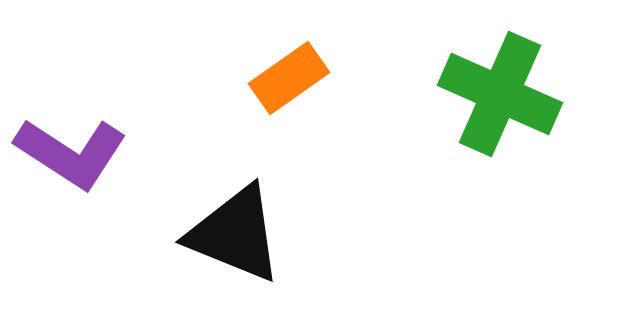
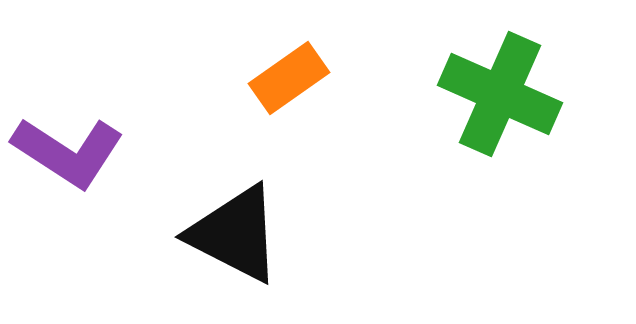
purple L-shape: moved 3 px left, 1 px up
black triangle: rotated 5 degrees clockwise
